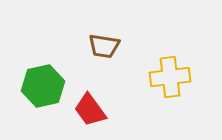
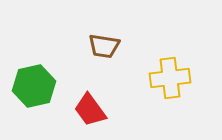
yellow cross: moved 1 px down
green hexagon: moved 9 px left
